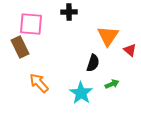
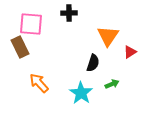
black cross: moved 1 px down
red triangle: moved 2 px down; rotated 48 degrees clockwise
